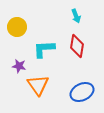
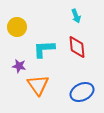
red diamond: moved 1 px down; rotated 15 degrees counterclockwise
